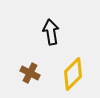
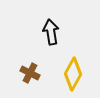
yellow diamond: rotated 16 degrees counterclockwise
